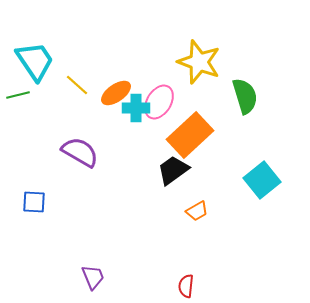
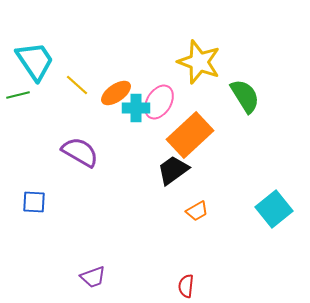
green semicircle: rotated 15 degrees counterclockwise
cyan square: moved 12 px right, 29 px down
purple trapezoid: rotated 92 degrees clockwise
